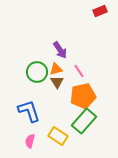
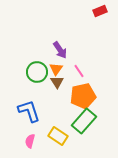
orange triangle: rotated 40 degrees counterclockwise
